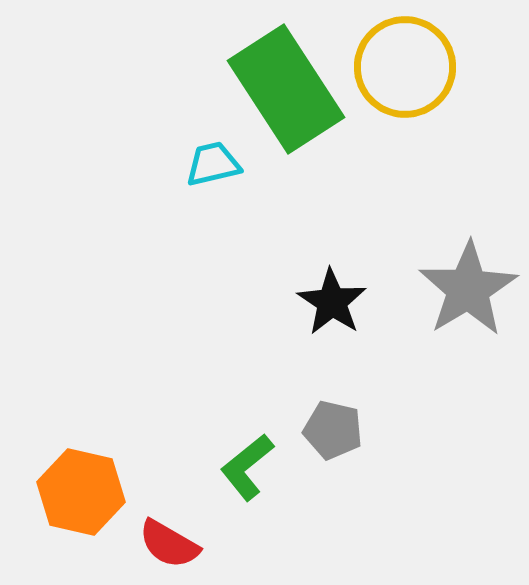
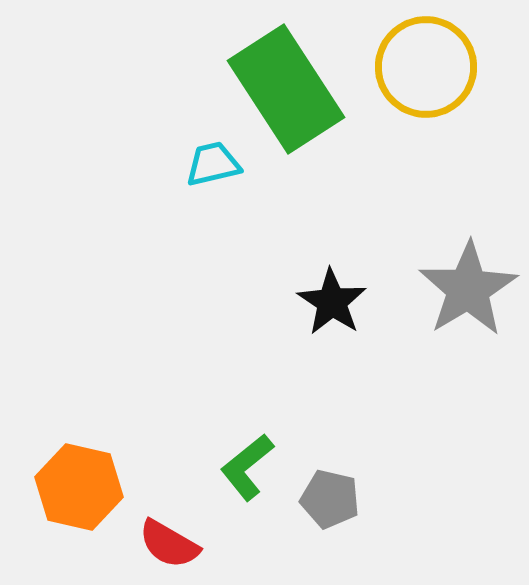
yellow circle: moved 21 px right
gray pentagon: moved 3 px left, 69 px down
orange hexagon: moved 2 px left, 5 px up
